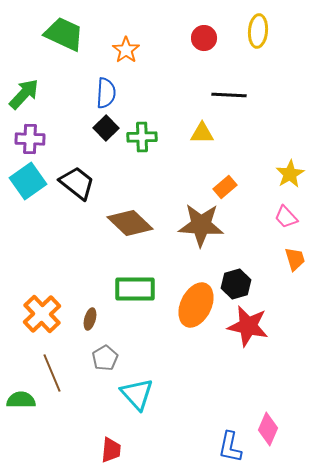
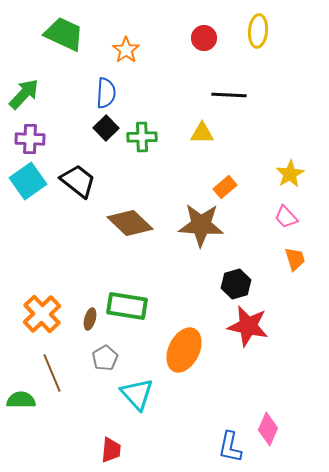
black trapezoid: moved 1 px right, 2 px up
green rectangle: moved 8 px left, 17 px down; rotated 9 degrees clockwise
orange ellipse: moved 12 px left, 45 px down
